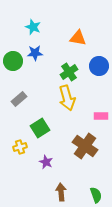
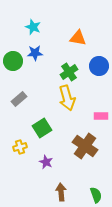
green square: moved 2 px right
